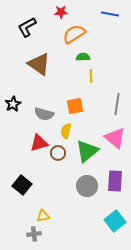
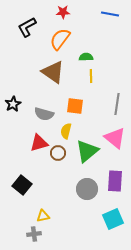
red star: moved 2 px right
orange semicircle: moved 14 px left, 5 px down; rotated 20 degrees counterclockwise
green semicircle: moved 3 px right
brown triangle: moved 14 px right, 8 px down
orange square: rotated 18 degrees clockwise
gray circle: moved 3 px down
cyan square: moved 2 px left, 2 px up; rotated 15 degrees clockwise
